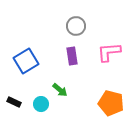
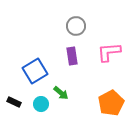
blue square: moved 9 px right, 10 px down
green arrow: moved 1 px right, 3 px down
orange pentagon: rotated 30 degrees clockwise
